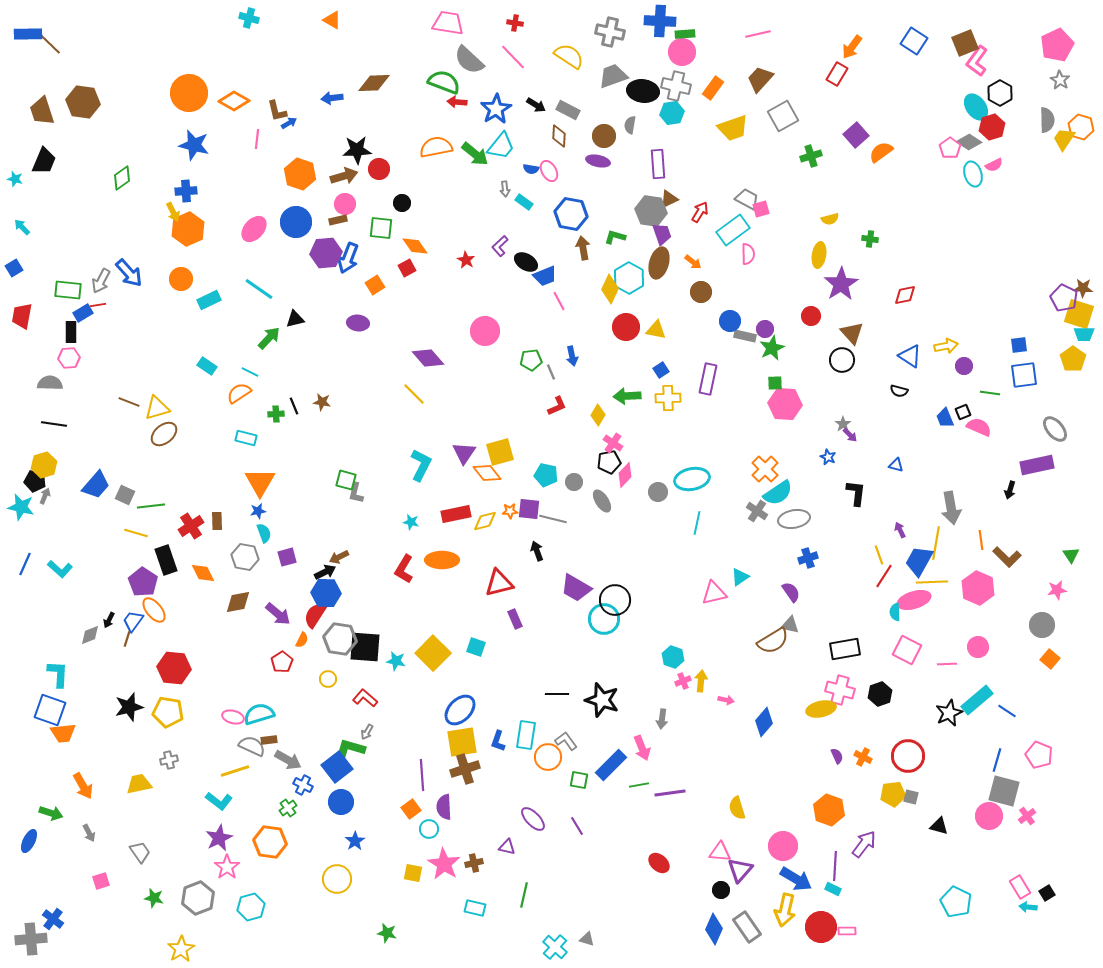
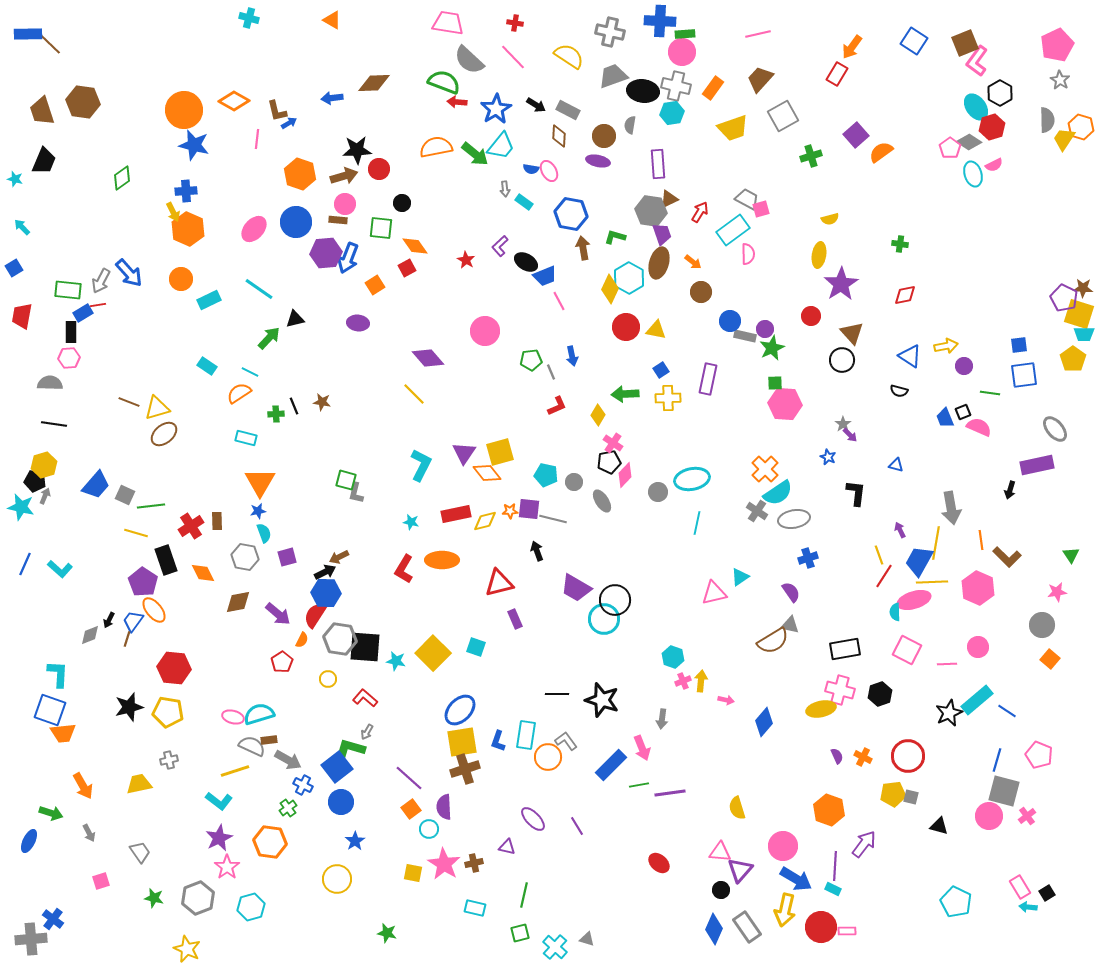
orange circle at (189, 93): moved 5 px left, 17 px down
brown rectangle at (338, 220): rotated 18 degrees clockwise
orange hexagon at (188, 229): rotated 12 degrees counterclockwise
green cross at (870, 239): moved 30 px right, 5 px down
green arrow at (627, 396): moved 2 px left, 2 px up
pink star at (1057, 590): moved 2 px down
purple line at (422, 775): moved 13 px left, 3 px down; rotated 44 degrees counterclockwise
green square at (579, 780): moved 59 px left, 153 px down; rotated 24 degrees counterclockwise
yellow star at (181, 949): moved 6 px right; rotated 16 degrees counterclockwise
